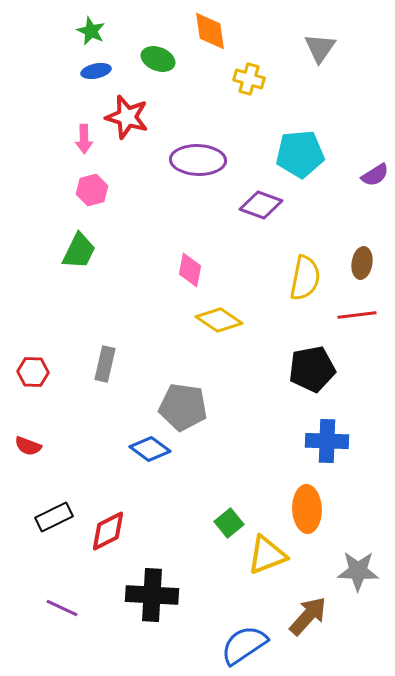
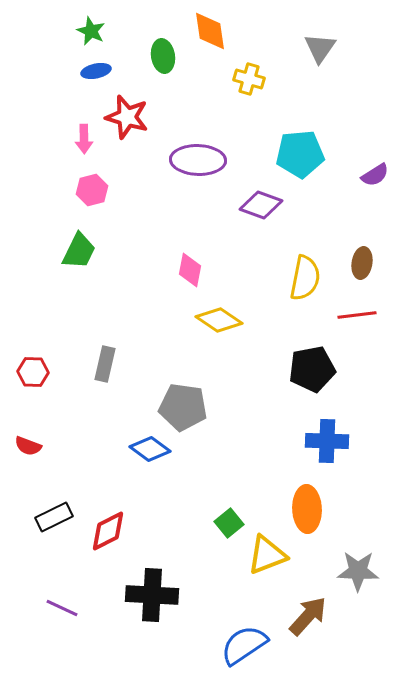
green ellipse: moved 5 px right, 3 px up; rotated 60 degrees clockwise
